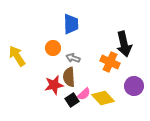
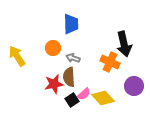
red star: moved 1 px up
